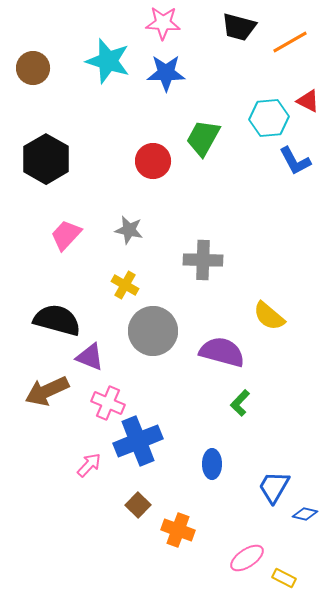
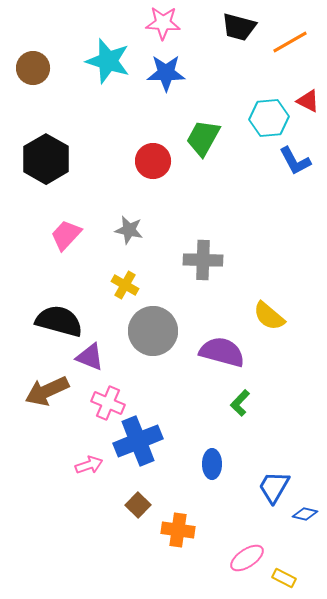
black semicircle: moved 2 px right, 1 px down
pink arrow: rotated 28 degrees clockwise
orange cross: rotated 12 degrees counterclockwise
